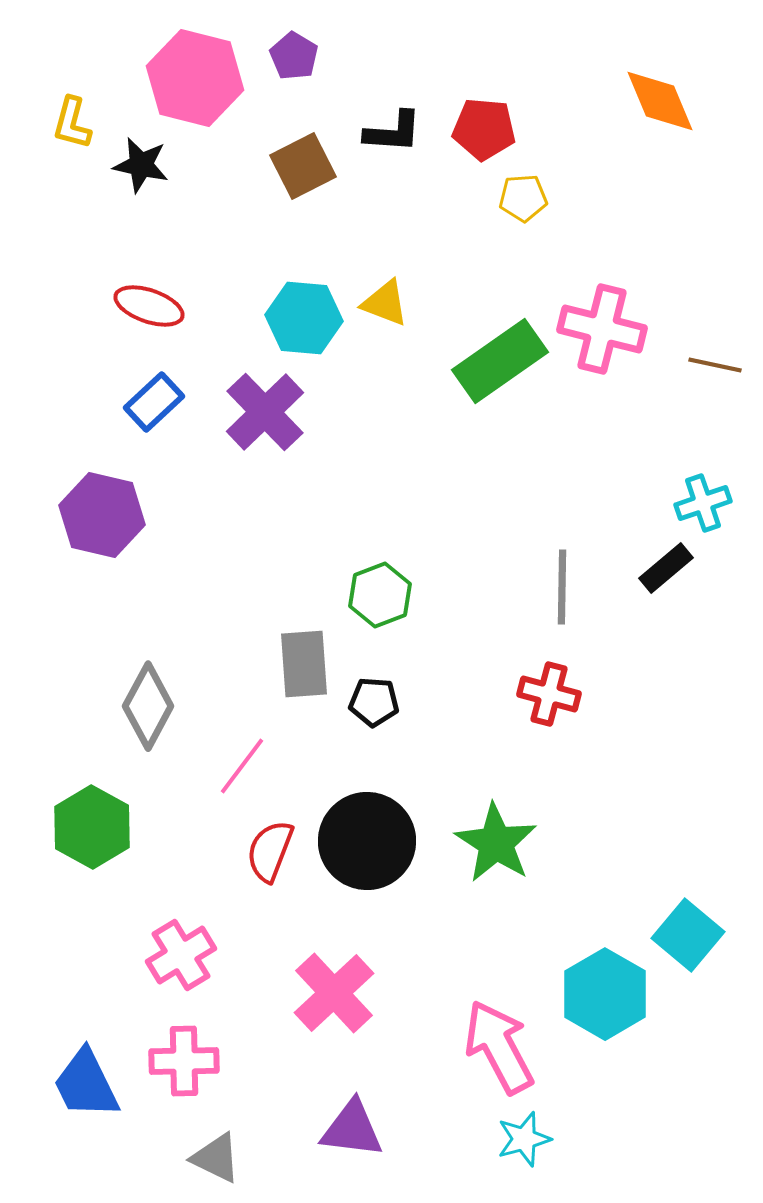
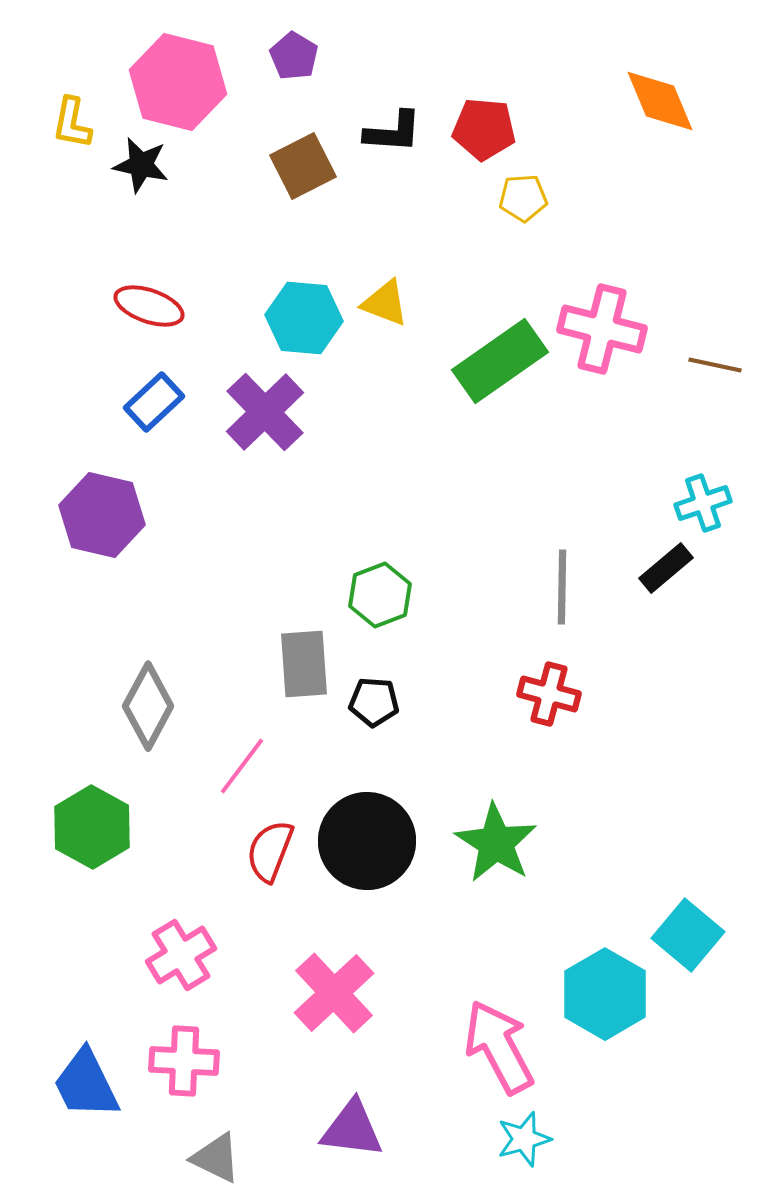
pink hexagon at (195, 78): moved 17 px left, 4 px down
yellow L-shape at (72, 123): rotated 4 degrees counterclockwise
pink cross at (184, 1061): rotated 4 degrees clockwise
